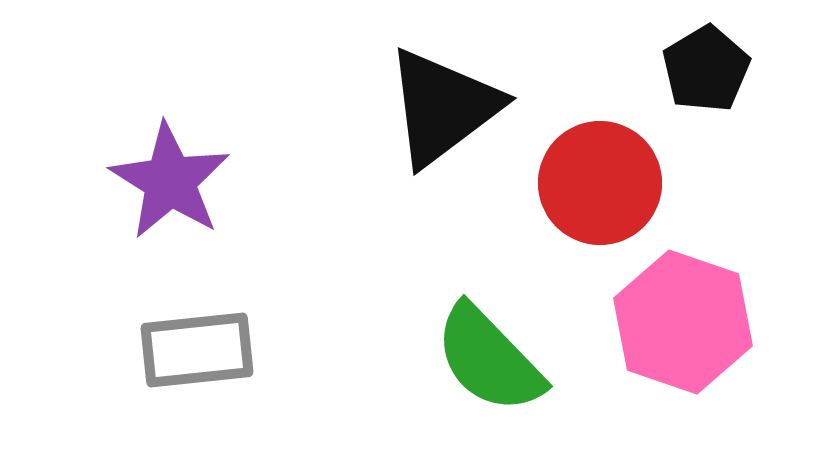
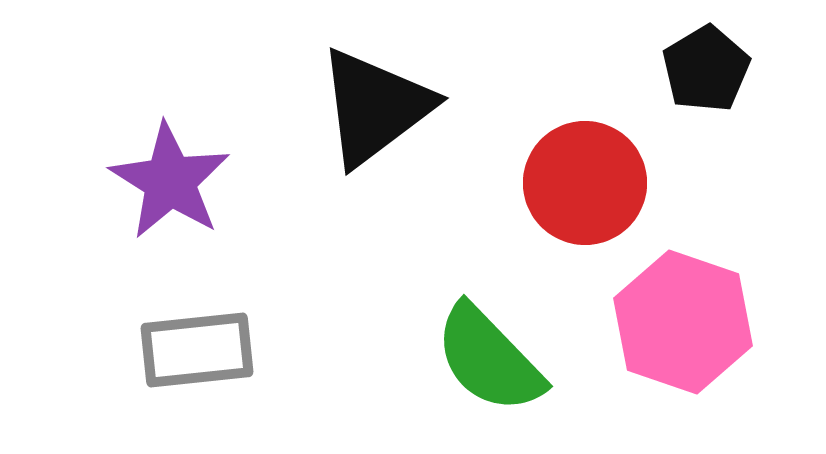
black triangle: moved 68 px left
red circle: moved 15 px left
